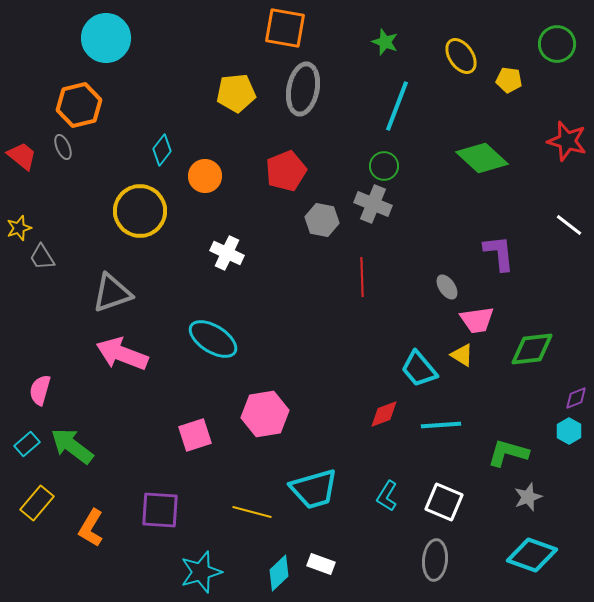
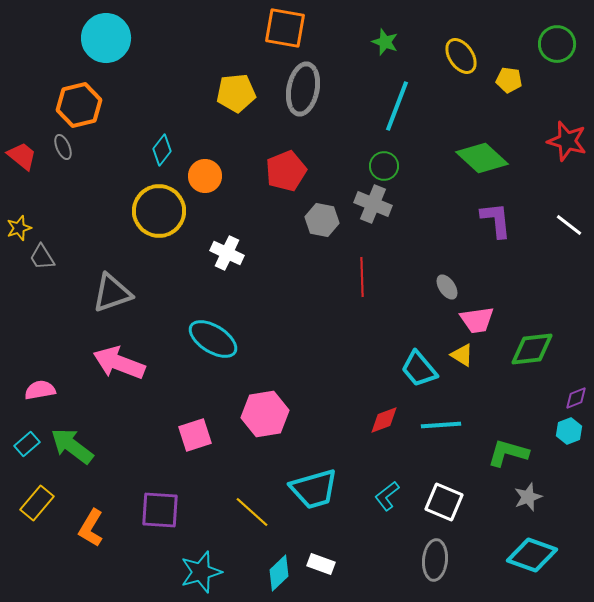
yellow circle at (140, 211): moved 19 px right
purple L-shape at (499, 253): moved 3 px left, 33 px up
pink arrow at (122, 354): moved 3 px left, 9 px down
pink semicircle at (40, 390): rotated 64 degrees clockwise
red diamond at (384, 414): moved 6 px down
cyan hexagon at (569, 431): rotated 10 degrees clockwise
cyan L-shape at (387, 496): rotated 20 degrees clockwise
yellow line at (252, 512): rotated 27 degrees clockwise
